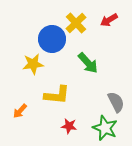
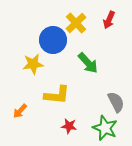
red arrow: rotated 36 degrees counterclockwise
blue circle: moved 1 px right, 1 px down
